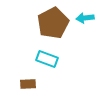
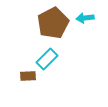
cyan rectangle: rotated 65 degrees counterclockwise
brown rectangle: moved 8 px up
